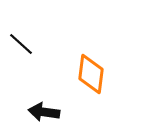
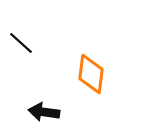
black line: moved 1 px up
